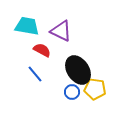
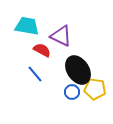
purple triangle: moved 5 px down
